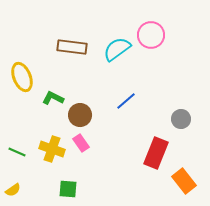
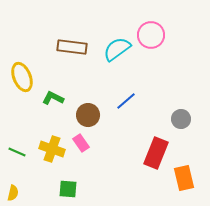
brown circle: moved 8 px right
orange rectangle: moved 3 px up; rotated 25 degrees clockwise
yellow semicircle: moved 3 px down; rotated 42 degrees counterclockwise
